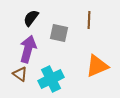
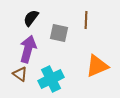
brown line: moved 3 px left
